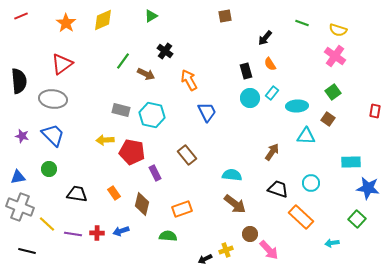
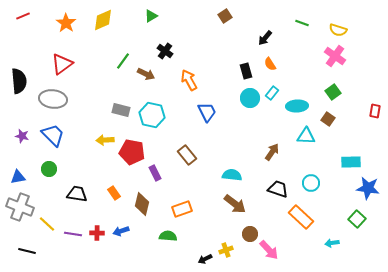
red line at (21, 16): moved 2 px right
brown square at (225, 16): rotated 24 degrees counterclockwise
